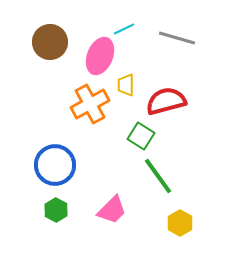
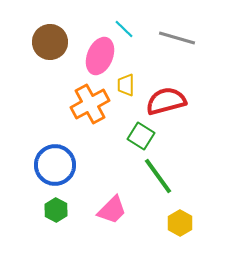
cyan line: rotated 70 degrees clockwise
